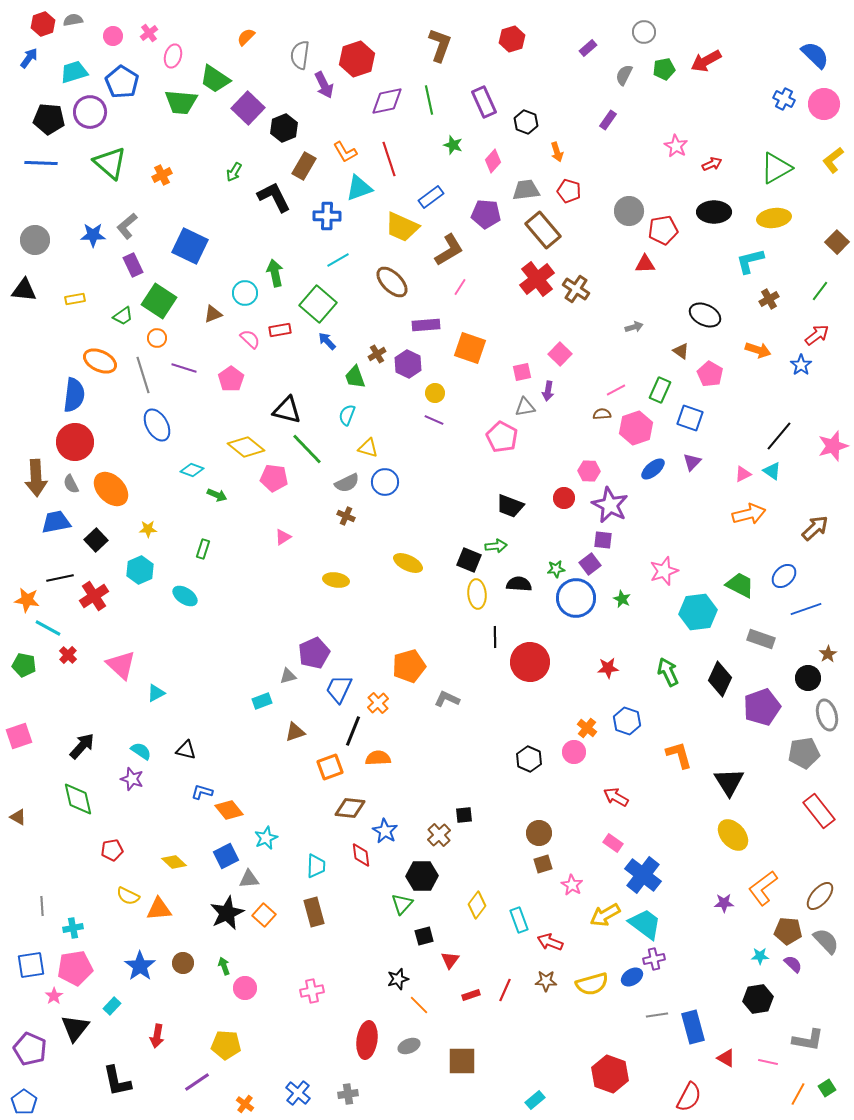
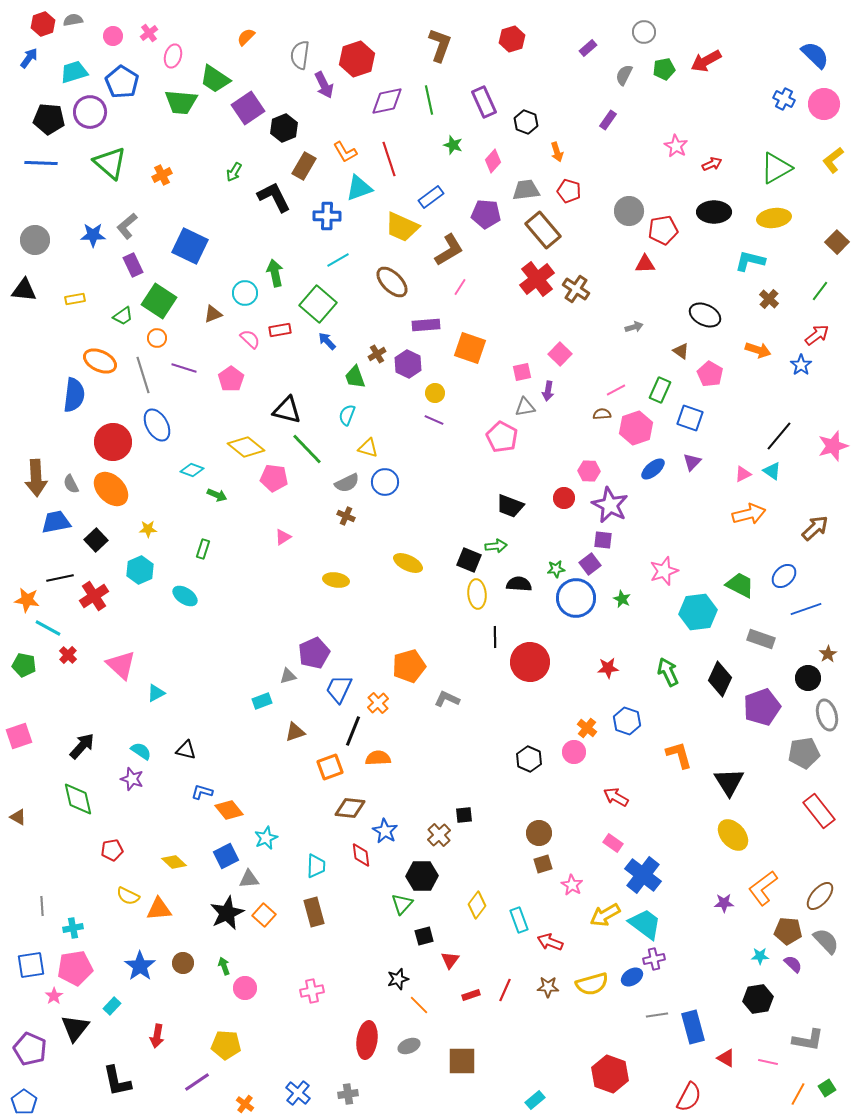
purple square at (248, 108): rotated 12 degrees clockwise
cyan L-shape at (750, 261): rotated 28 degrees clockwise
brown cross at (769, 299): rotated 18 degrees counterclockwise
red circle at (75, 442): moved 38 px right
brown star at (546, 981): moved 2 px right, 6 px down
